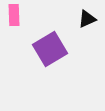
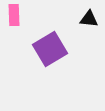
black triangle: moved 2 px right; rotated 30 degrees clockwise
